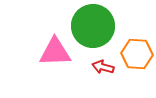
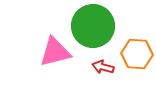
pink triangle: rotated 12 degrees counterclockwise
